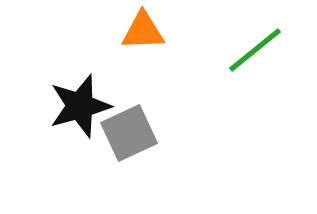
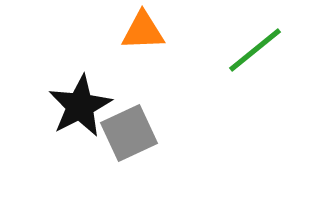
black star: rotated 12 degrees counterclockwise
